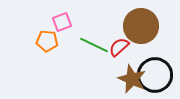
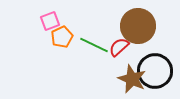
pink square: moved 12 px left, 1 px up
brown circle: moved 3 px left
orange pentagon: moved 15 px right, 4 px up; rotated 30 degrees counterclockwise
black circle: moved 4 px up
